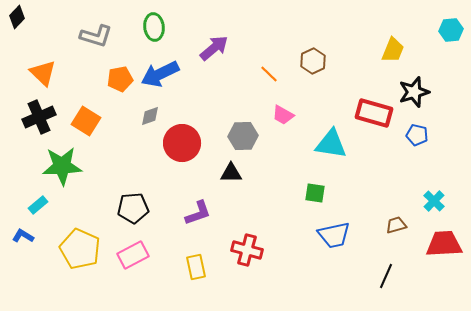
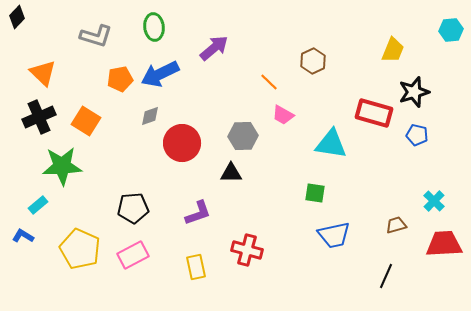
orange line: moved 8 px down
